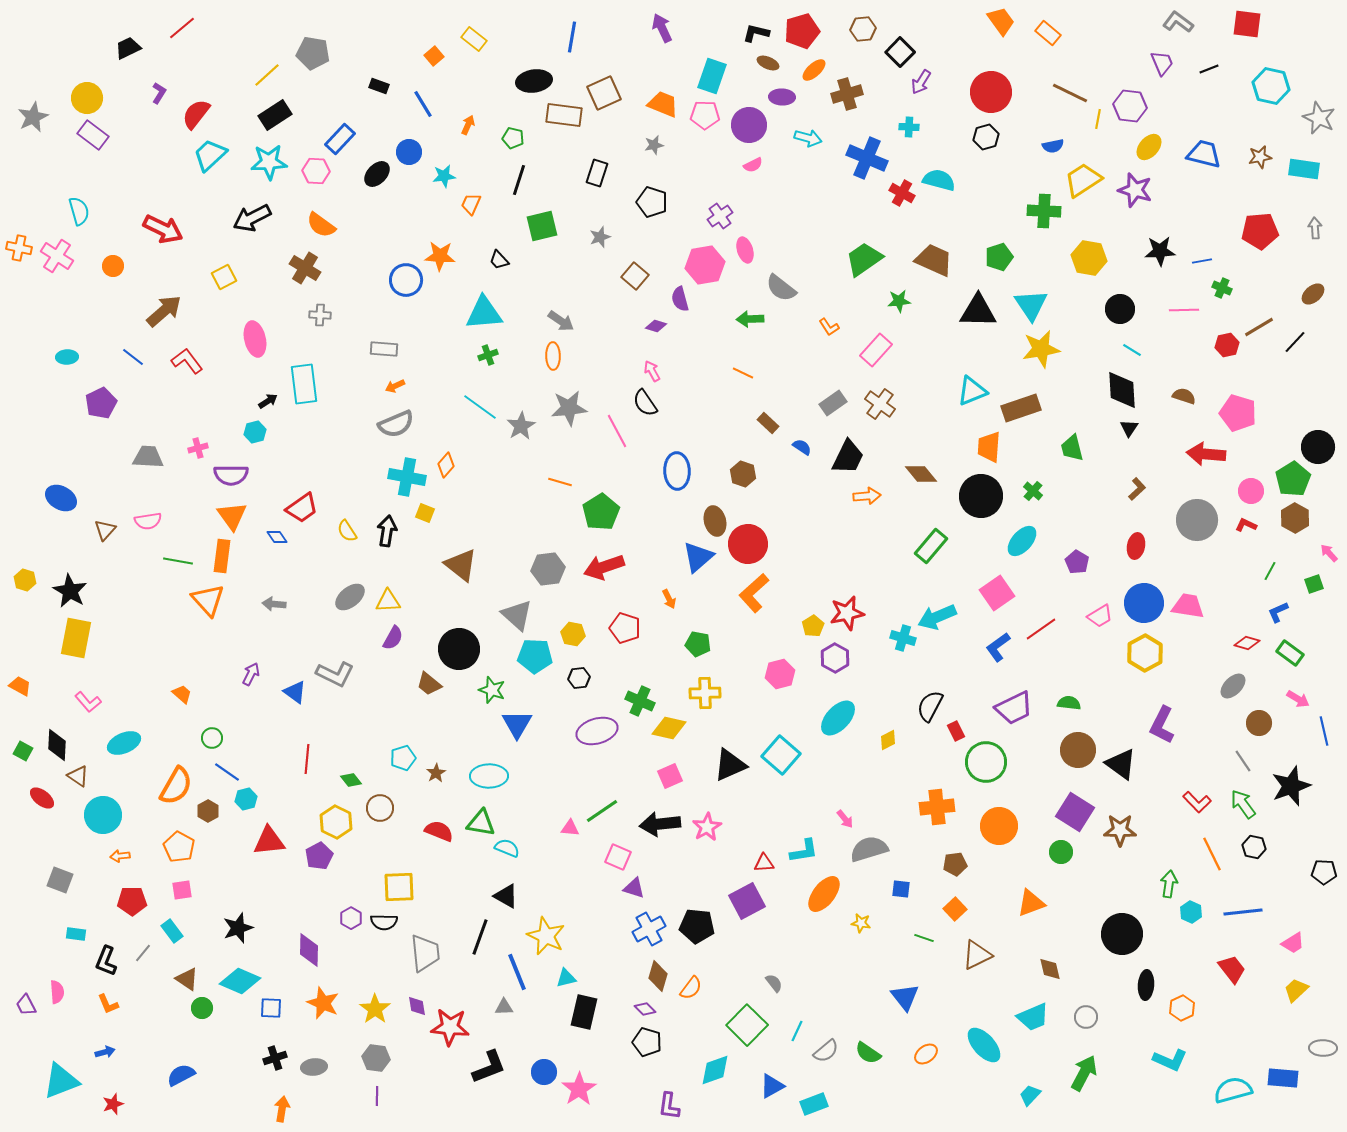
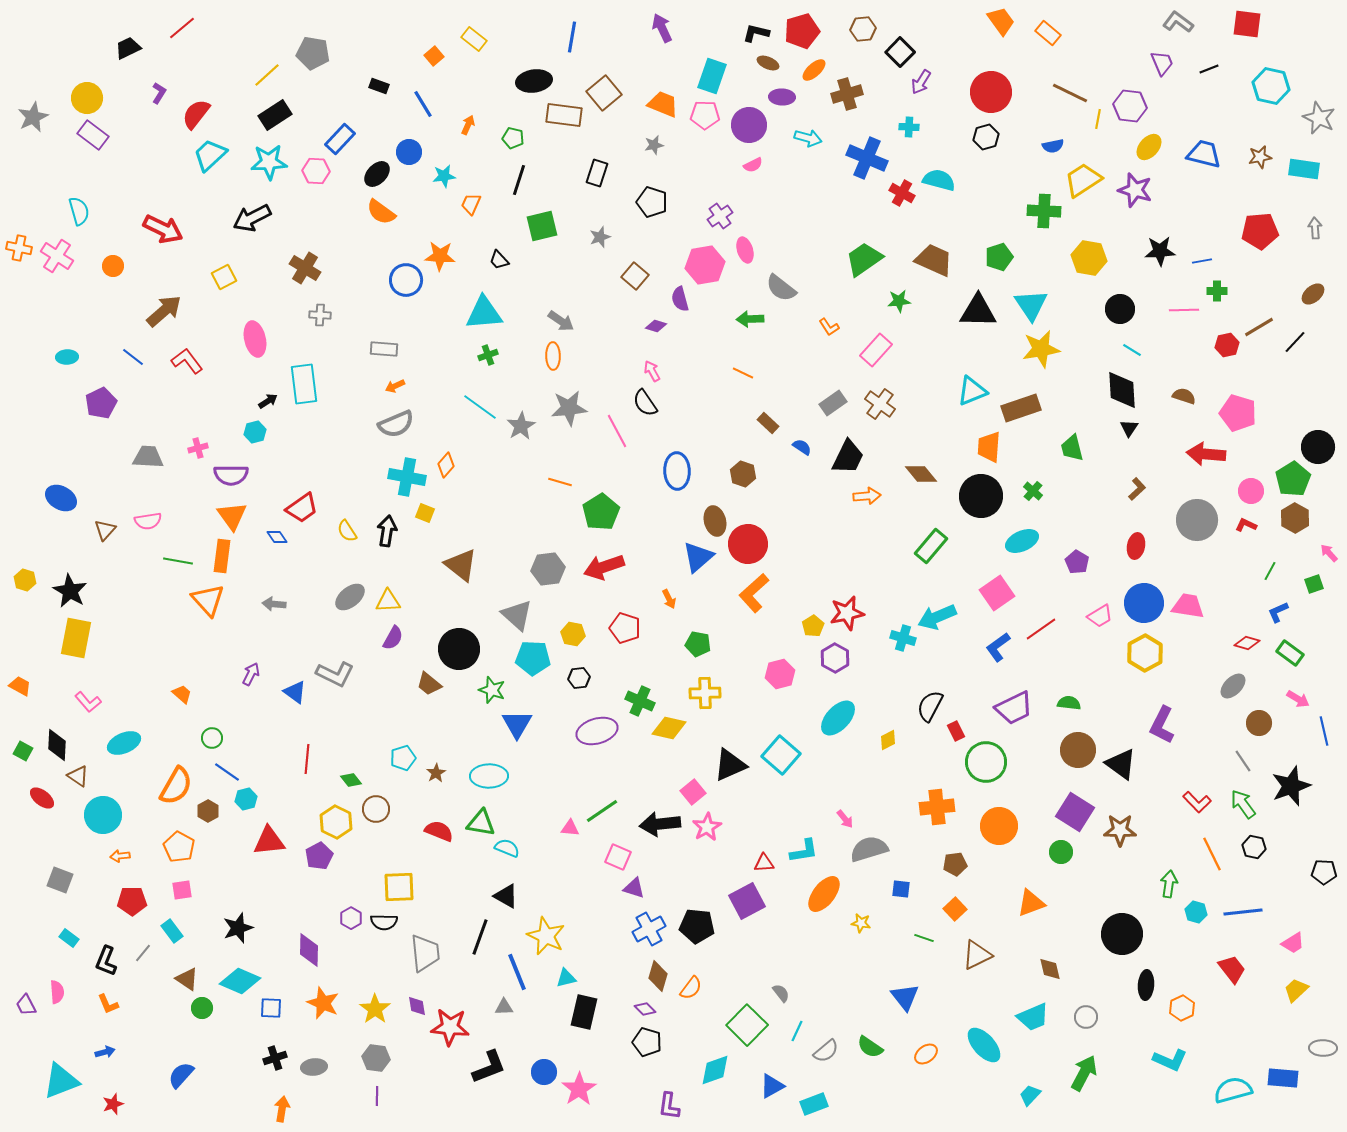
brown square at (604, 93): rotated 16 degrees counterclockwise
orange semicircle at (321, 225): moved 60 px right, 13 px up
green cross at (1222, 288): moved 5 px left, 3 px down; rotated 24 degrees counterclockwise
cyan ellipse at (1022, 541): rotated 24 degrees clockwise
cyan pentagon at (535, 656): moved 2 px left, 2 px down
pink square at (670, 776): moved 23 px right, 16 px down; rotated 15 degrees counterclockwise
brown circle at (380, 808): moved 4 px left, 1 px down
cyan hexagon at (1191, 912): moved 5 px right; rotated 10 degrees counterclockwise
cyan rectangle at (76, 934): moved 7 px left, 4 px down; rotated 30 degrees clockwise
gray semicircle at (774, 983): moved 7 px right, 10 px down
green semicircle at (868, 1053): moved 2 px right, 6 px up
blue semicircle at (181, 1075): rotated 20 degrees counterclockwise
